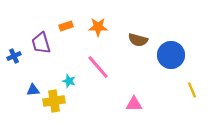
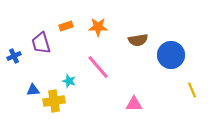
brown semicircle: rotated 24 degrees counterclockwise
